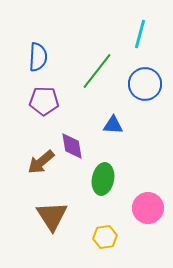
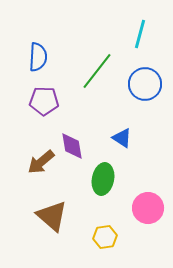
blue triangle: moved 9 px right, 13 px down; rotated 30 degrees clockwise
brown triangle: rotated 16 degrees counterclockwise
